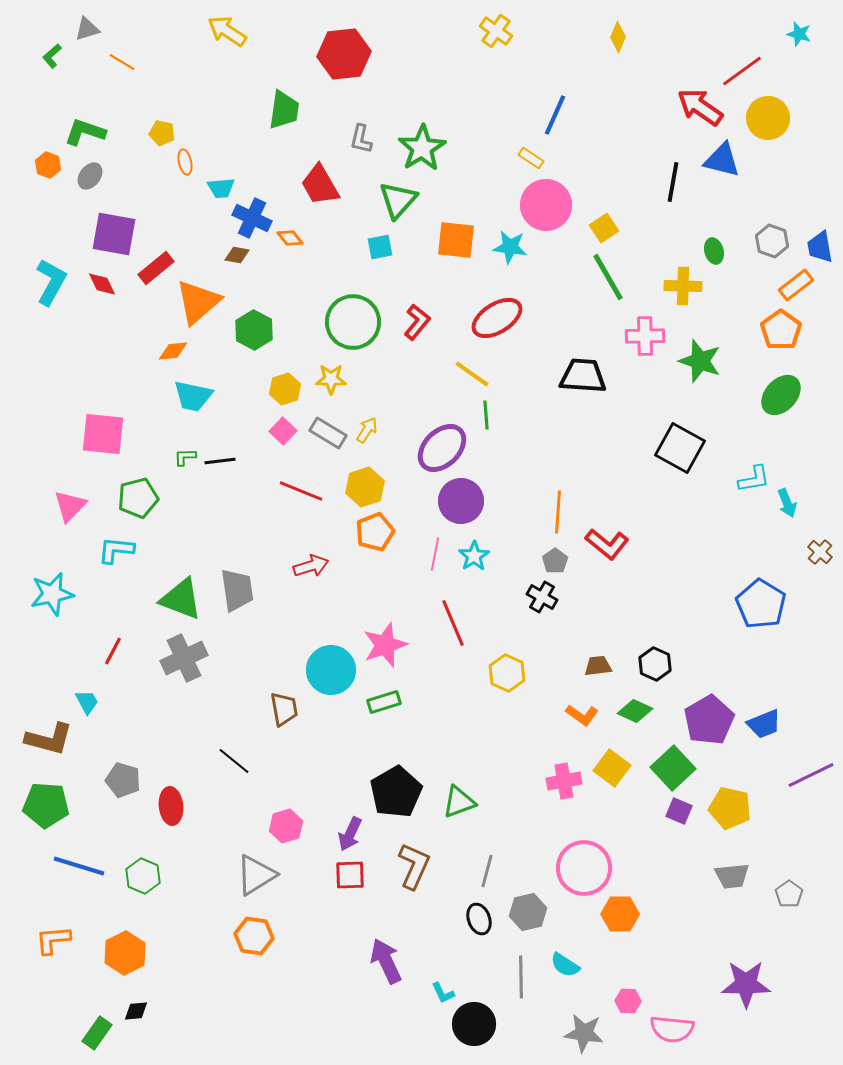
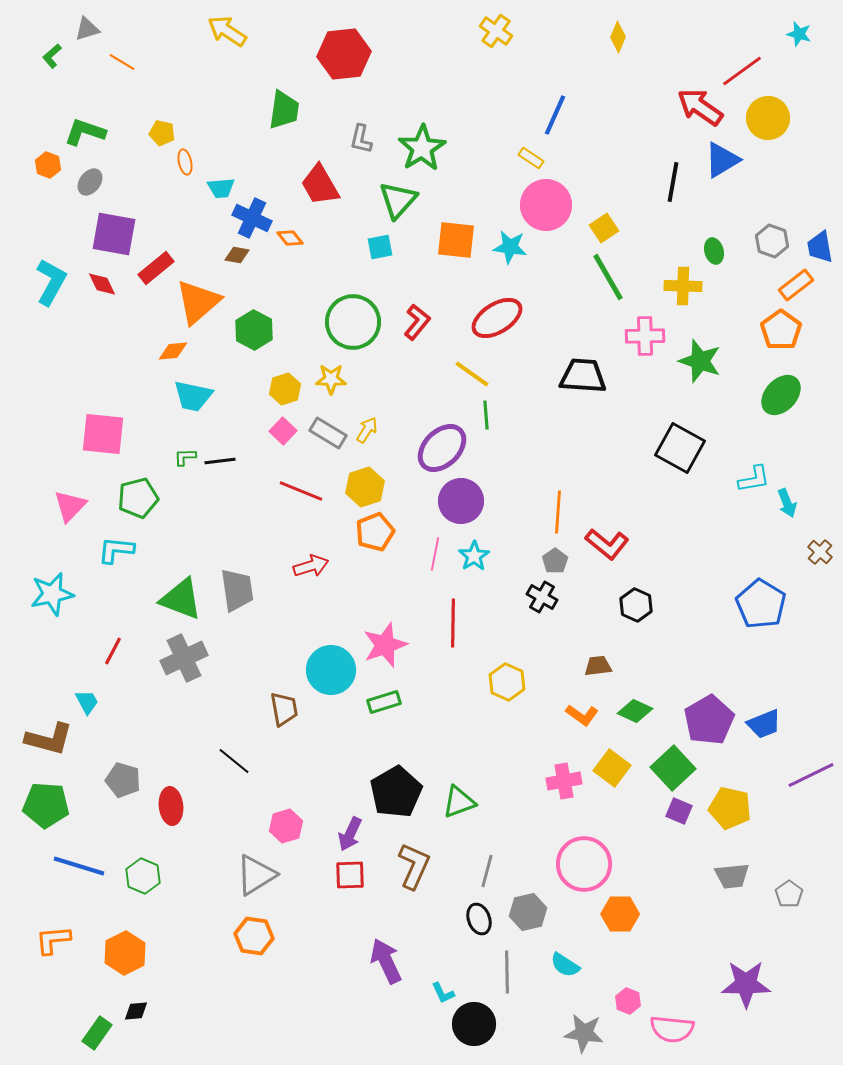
blue triangle at (722, 160): rotated 45 degrees counterclockwise
gray ellipse at (90, 176): moved 6 px down
red line at (453, 623): rotated 24 degrees clockwise
black hexagon at (655, 664): moved 19 px left, 59 px up
yellow hexagon at (507, 673): moved 9 px down
pink circle at (584, 868): moved 4 px up
gray line at (521, 977): moved 14 px left, 5 px up
pink hexagon at (628, 1001): rotated 20 degrees clockwise
